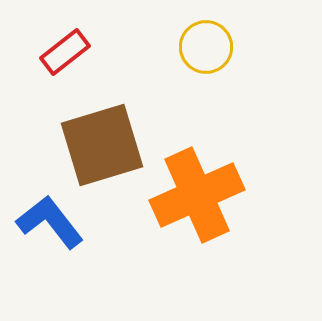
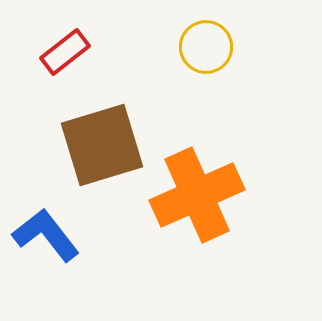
blue L-shape: moved 4 px left, 13 px down
